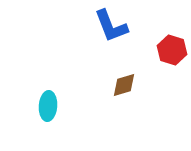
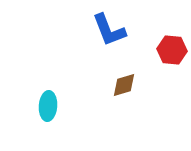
blue L-shape: moved 2 px left, 4 px down
red hexagon: rotated 12 degrees counterclockwise
